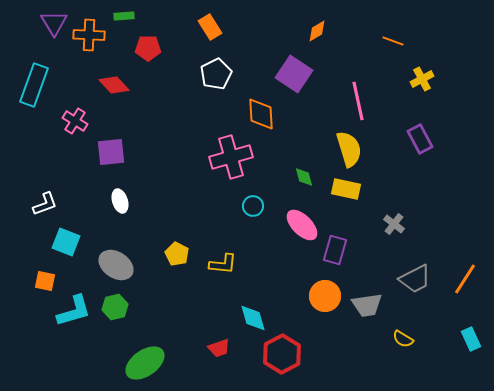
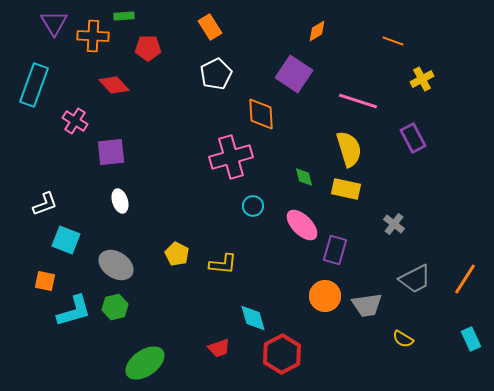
orange cross at (89, 35): moved 4 px right, 1 px down
pink line at (358, 101): rotated 60 degrees counterclockwise
purple rectangle at (420, 139): moved 7 px left, 1 px up
cyan square at (66, 242): moved 2 px up
